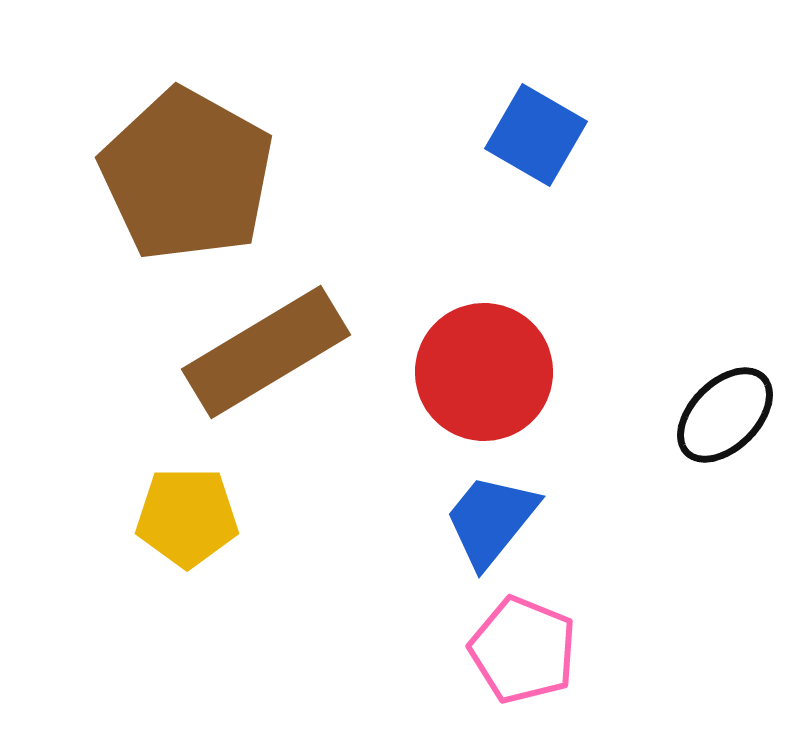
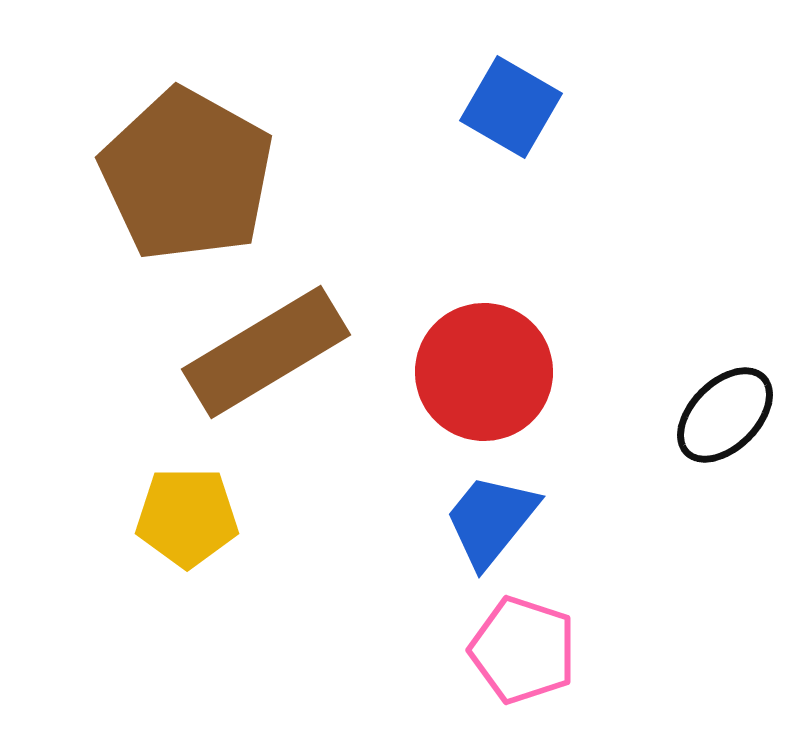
blue square: moved 25 px left, 28 px up
pink pentagon: rotated 4 degrees counterclockwise
